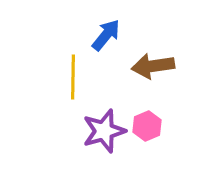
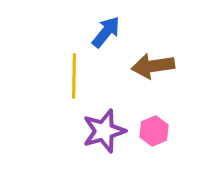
blue arrow: moved 3 px up
yellow line: moved 1 px right, 1 px up
pink hexagon: moved 7 px right, 5 px down
